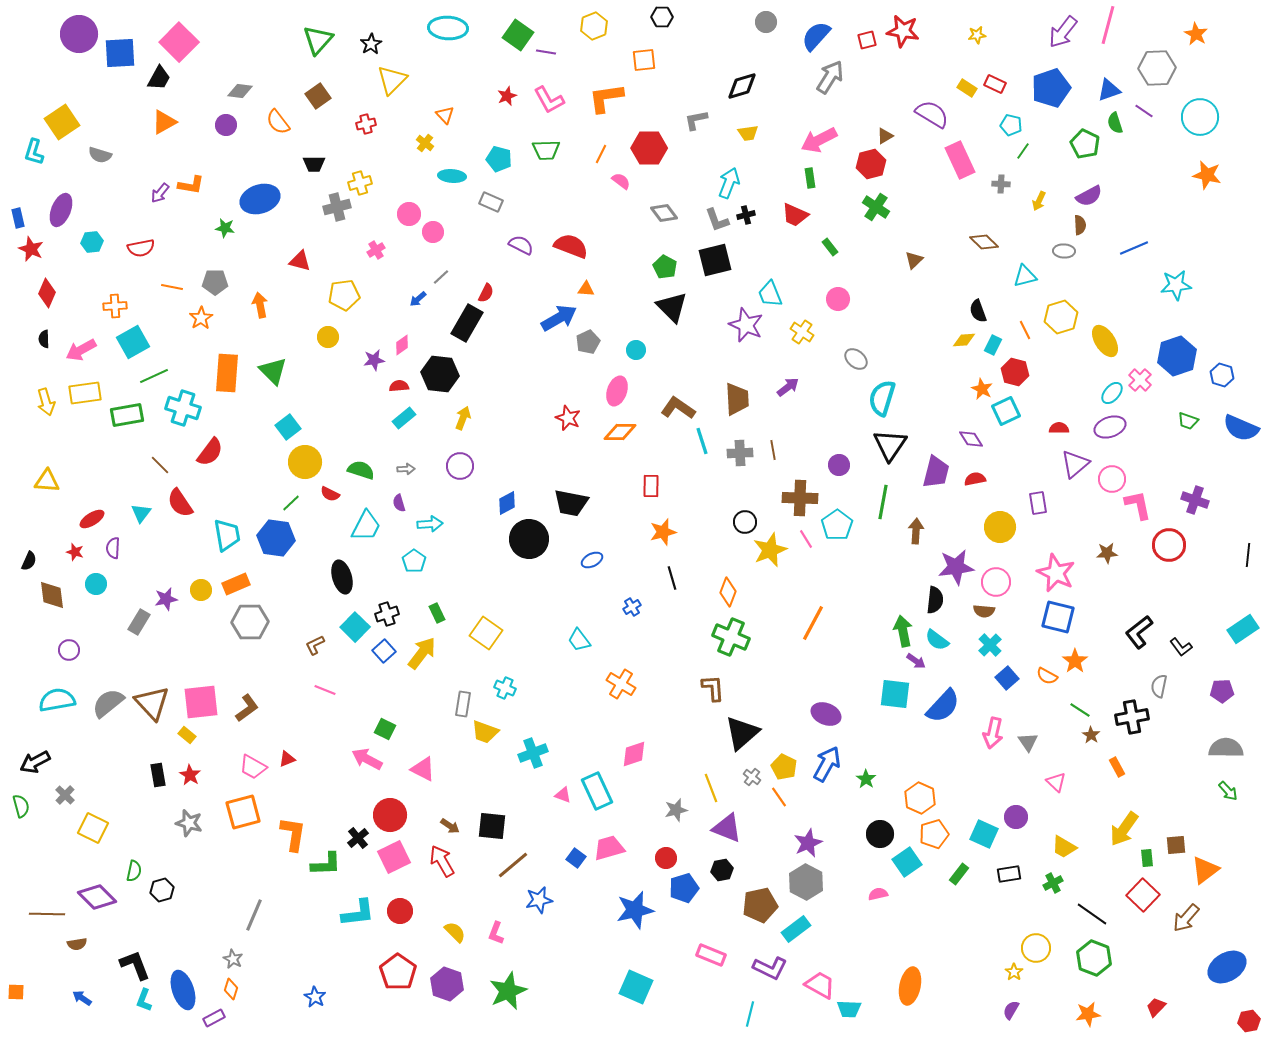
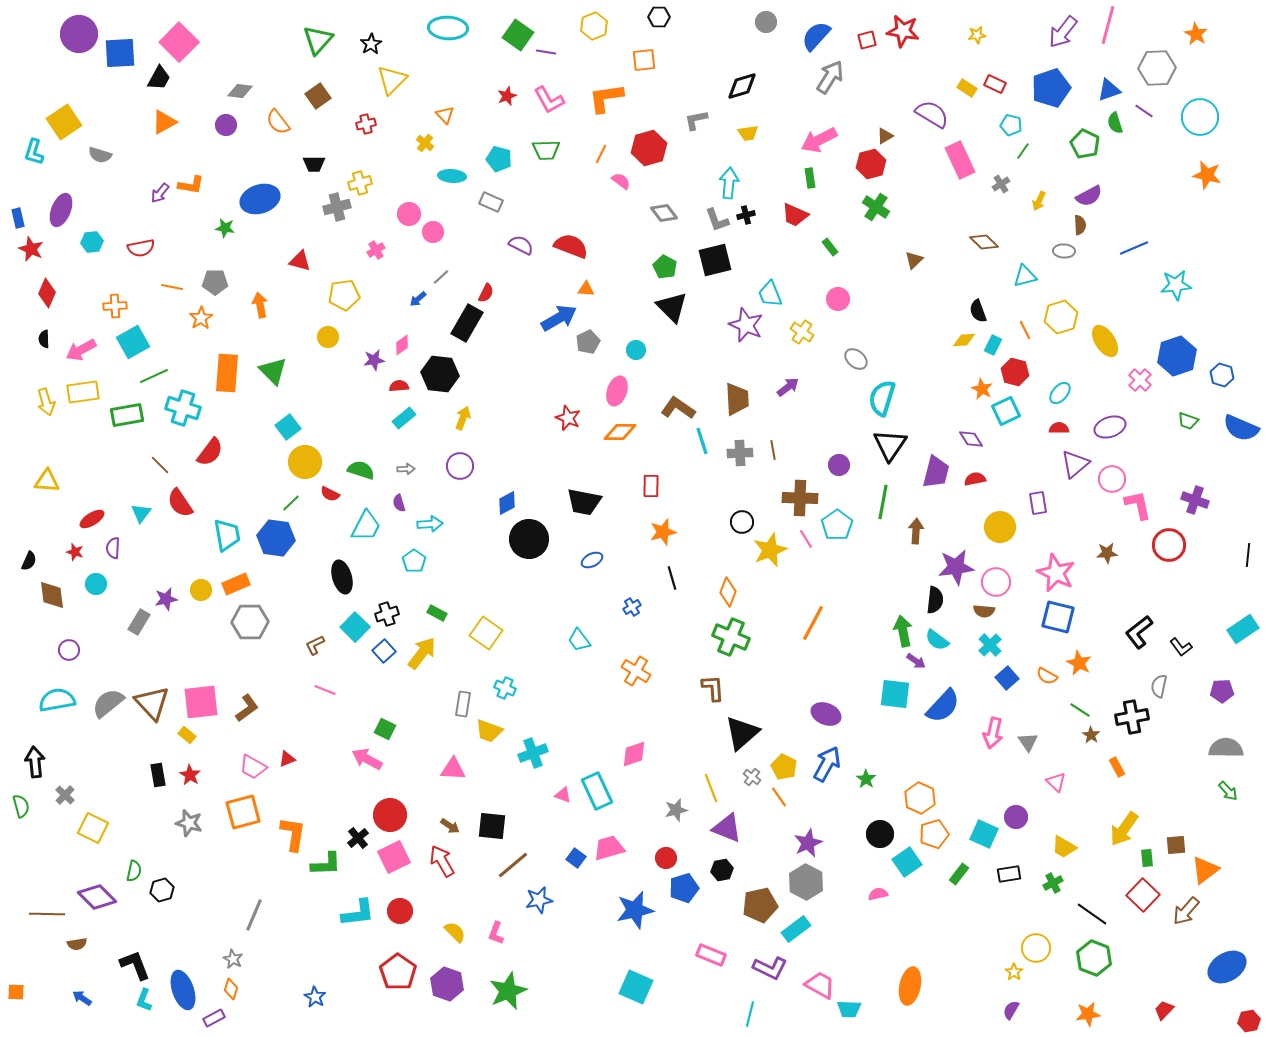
black hexagon at (662, 17): moved 3 px left
yellow square at (62, 122): moved 2 px right
red hexagon at (649, 148): rotated 16 degrees counterclockwise
cyan arrow at (729, 183): rotated 16 degrees counterclockwise
gray cross at (1001, 184): rotated 36 degrees counterclockwise
yellow rectangle at (85, 393): moved 2 px left, 1 px up
cyan ellipse at (1112, 393): moved 52 px left
black trapezoid at (571, 503): moved 13 px right, 1 px up
black circle at (745, 522): moved 3 px left
green rectangle at (437, 613): rotated 36 degrees counterclockwise
orange star at (1075, 661): moved 4 px right, 2 px down; rotated 10 degrees counterclockwise
orange cross at (621, 684): moved 15 px right, 13 px up
yellow trapezoid at (485, 732): moved 4 px right, 1 px up
black arrow at (35, 762): rotated 112 degrees clockwise
pink triangle at (423, 769): moved 30 px right; rotated 24 degrees counterclockwise
brown arrow at (1186, 918): moved 7 px up
red trapezoid at (1156, 1007): moved 8 px right, 3 px down
